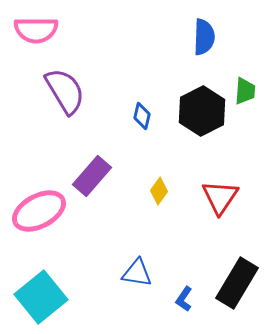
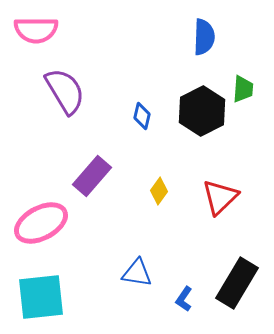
green trapezoid: moved 2 px left, 2 px up
red triangle: rotated 12 degrees clockwise
pink ellipse: moved 2 px right, 12 px down
cyan square: rotated 33 degrees clockwise
